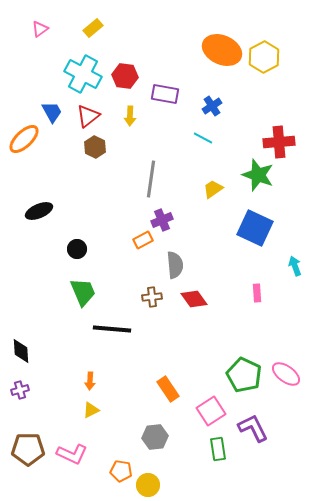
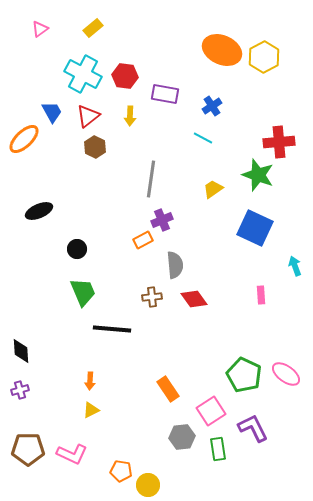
pink rectangle at (257, 293): moved 4 px right, 2 px down
gray hexagon at (155, 437): moved 27 px right
